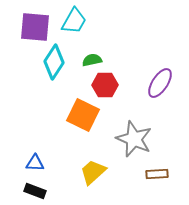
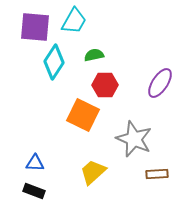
green semicircle: moved 2 px right, 5 px up
black rectangle: moved 1 px left
